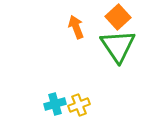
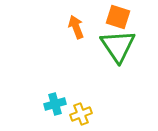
orange square: rotated 30 degrees counterclockwise
yellow cross: moved 2 px right, 9 px down
